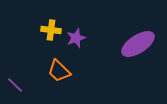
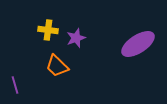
yellow cross: moved 3 px left
orange trapezoid: moved 2 px left, 5 px up
purple line: rotated 30 degrees clockwise
